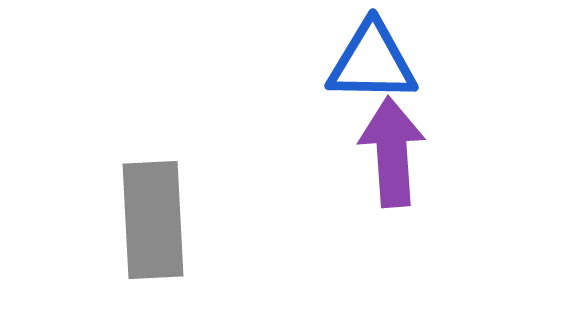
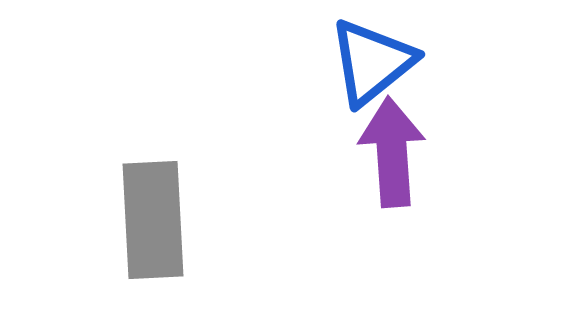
blue triangle: rotated 40 degrees counterclockwise
